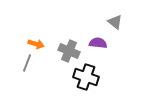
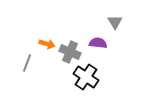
gray triangle: rotated 21 degrees clockwise
orange arrow: moved 11 px right
gray cross: moved 1 px right, 1 px down
black cross: rotated 15 degrees clockwise
